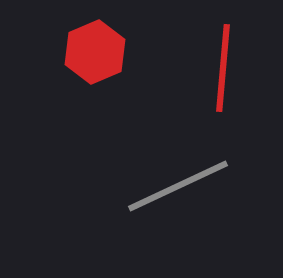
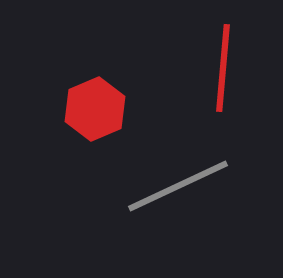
red hexagon: moved 57 px down
